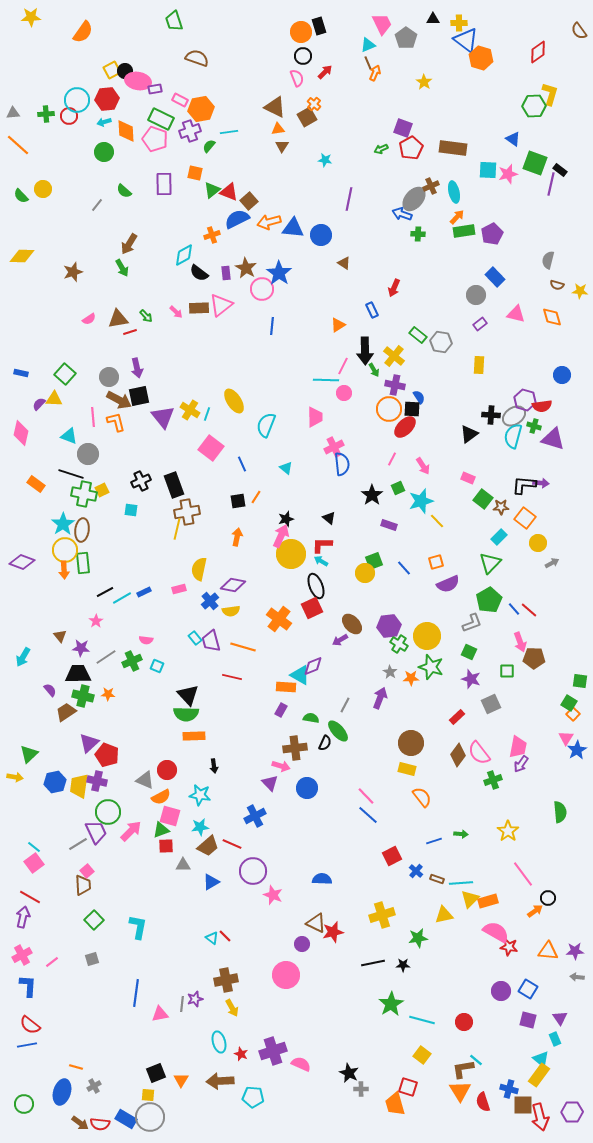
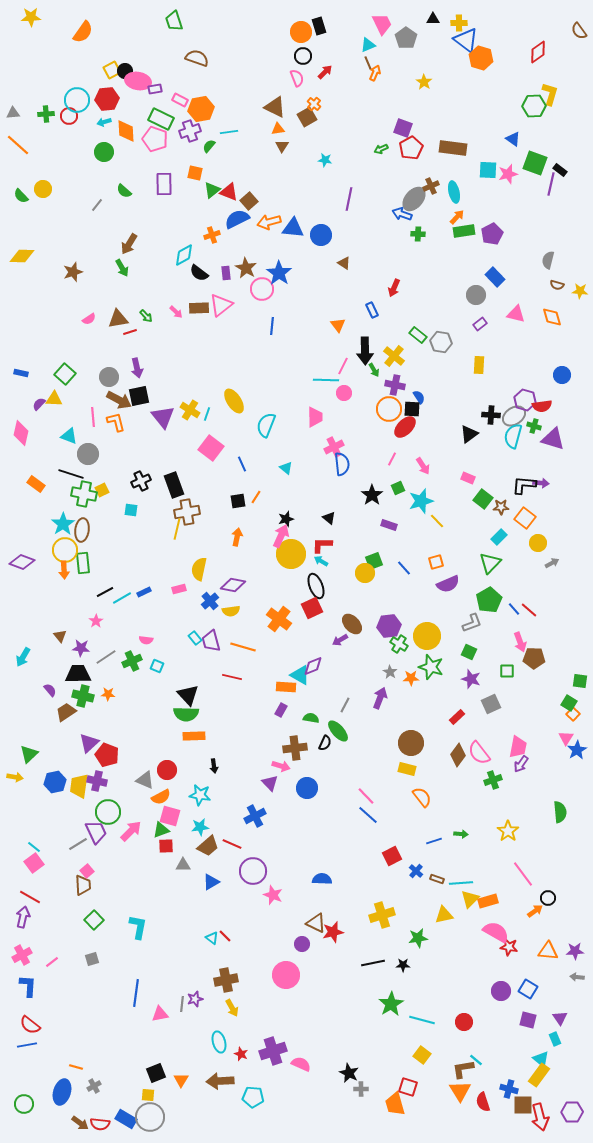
orange triangle at (338, 325): rotated 35 degrees counterclockwise
